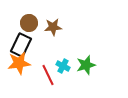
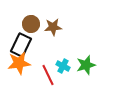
brown circle: moved 2 px right, 1 px down
